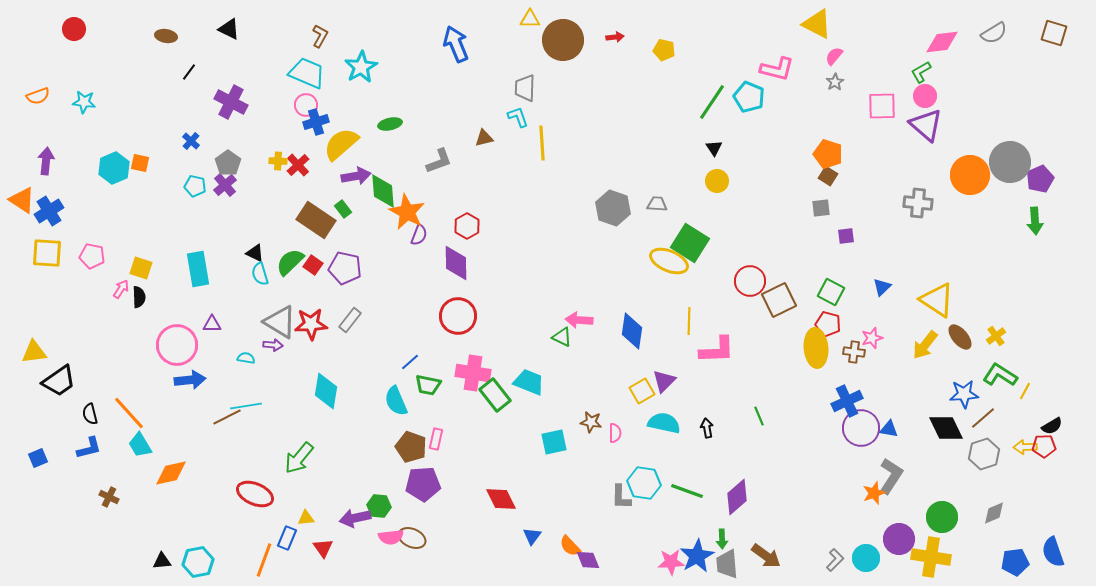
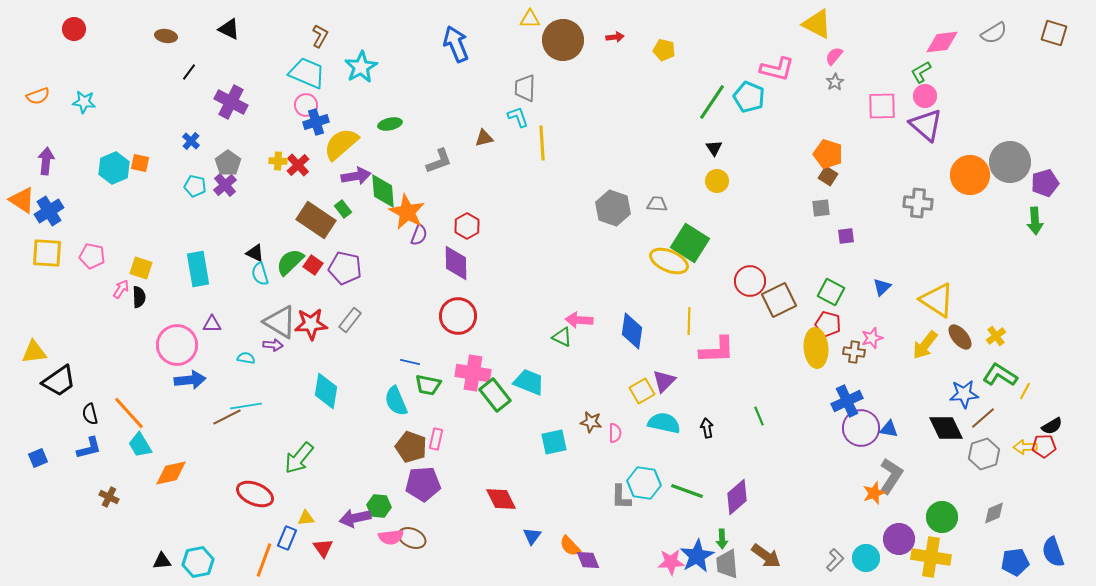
purple pentagon at (1040, 179): moved 5 px right, 4 px down; rotated 8 degrees clockwise
blue line at (410, 362): rotated 54 degrees clockwise
